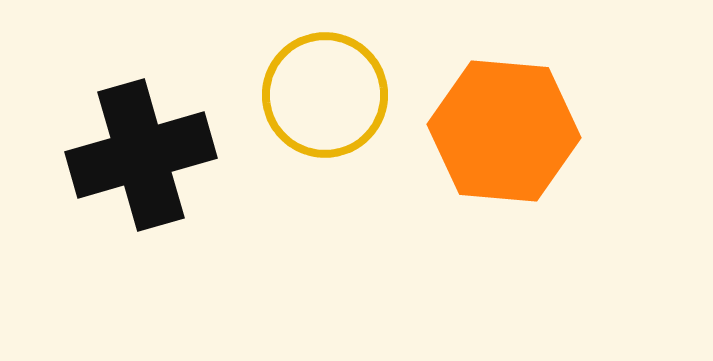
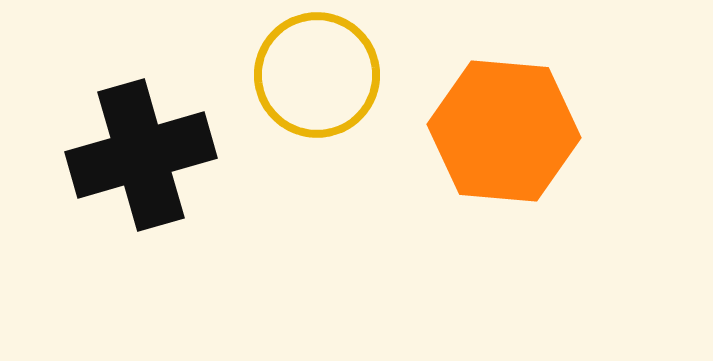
yellow circle: moved 8 px left, 20 px up
